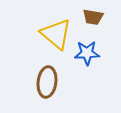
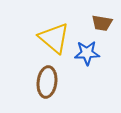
brown trapezoid: moved 9 px right, 6 px down
yellow triangle: moved 2 px left, 4 px down
